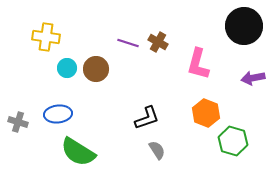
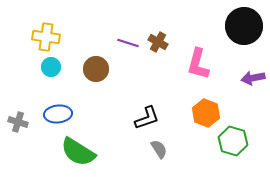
cyan circle: moved 16 px left, 1 px up
gray semicircle: moved 2 px right, 1 px up
